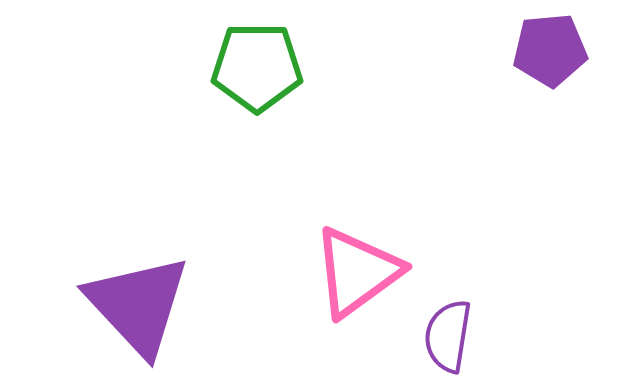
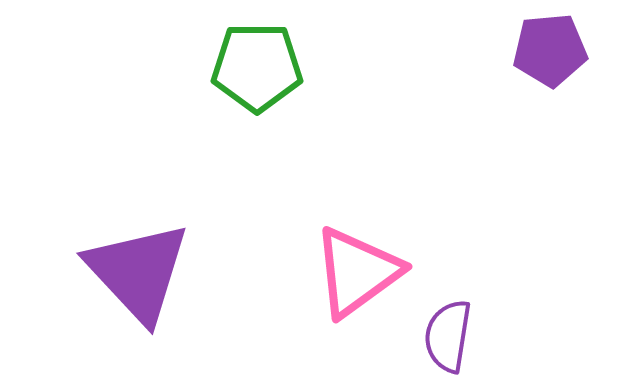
purple triangle: moved 33 px up
